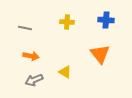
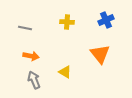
blue cross: rotated 28 degrees counterclockwise
gray arrow: rotated 90 degrees clockwise
